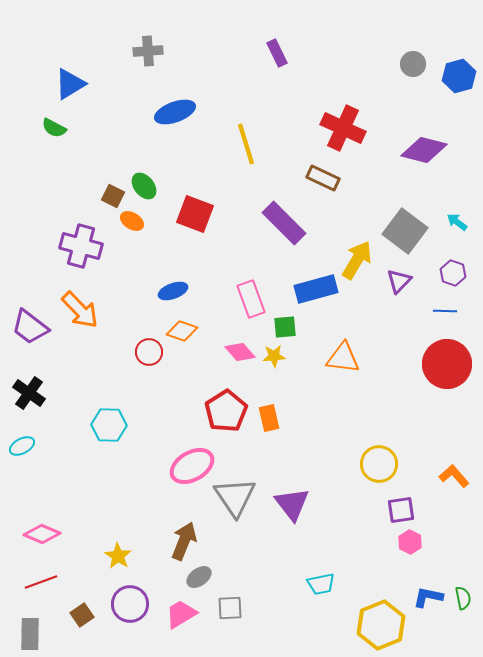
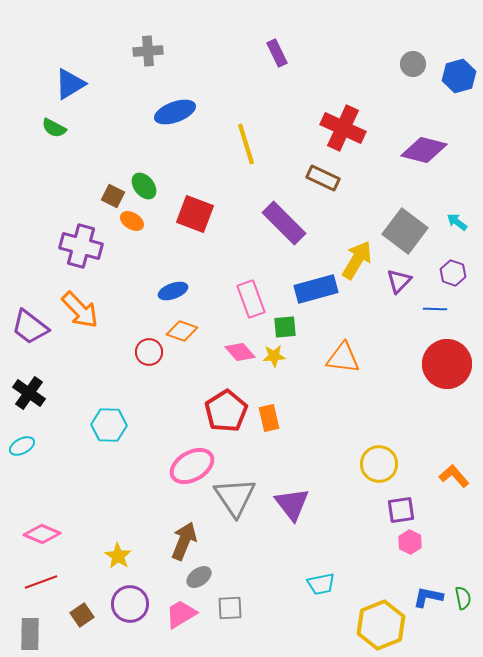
blue line at (445, 311): moved 10 px left, 2 px up
